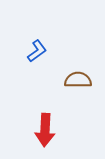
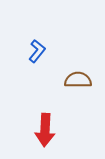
blue L-shape: rotated 15 degrees counterclockwise
